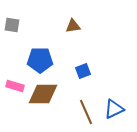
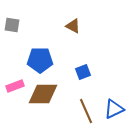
brown triangle: rotated 35 degrees clockwise
blue square: moved 1 px down
pink rectangle: rotated 36 degrees counterclockwise
brown line: moved 1 px up
